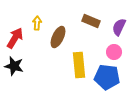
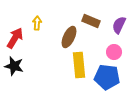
purple semicircle: moved 2 px up
brown ellipse: moved 11 px right
